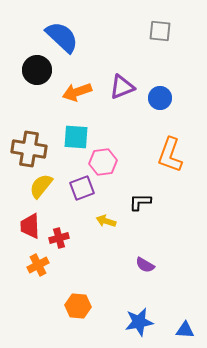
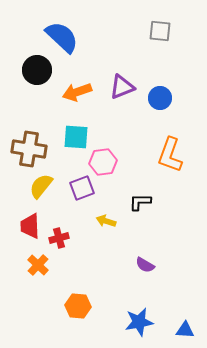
orange cross: rotated 20 degrees counterclockwise
